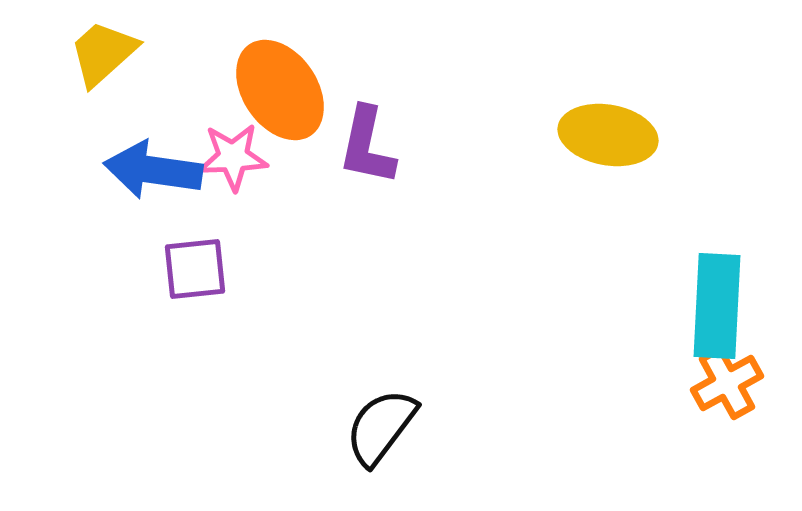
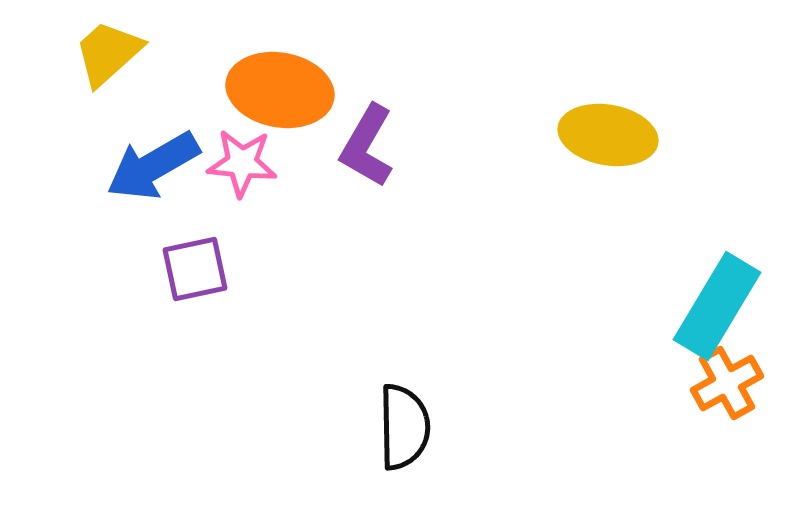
yellow trapezoid: moved 5 px right
orange ellipse: rotated 46 degrees counterclockwise
purple L-shape: rotated 18 degrees clockwise
pink star: moved 9 px right, 6 px down; rotated 8 degrees clockwise
blue arrow: moved 4 px up; rotated 38 degrees counterclockwise
purple square: rotated 6 degrees counterclockwise
cyan rectangle: rotated 28 degrees clockwise
black semicircle: moved 23 px right; rotated 142 degrees clockwise
